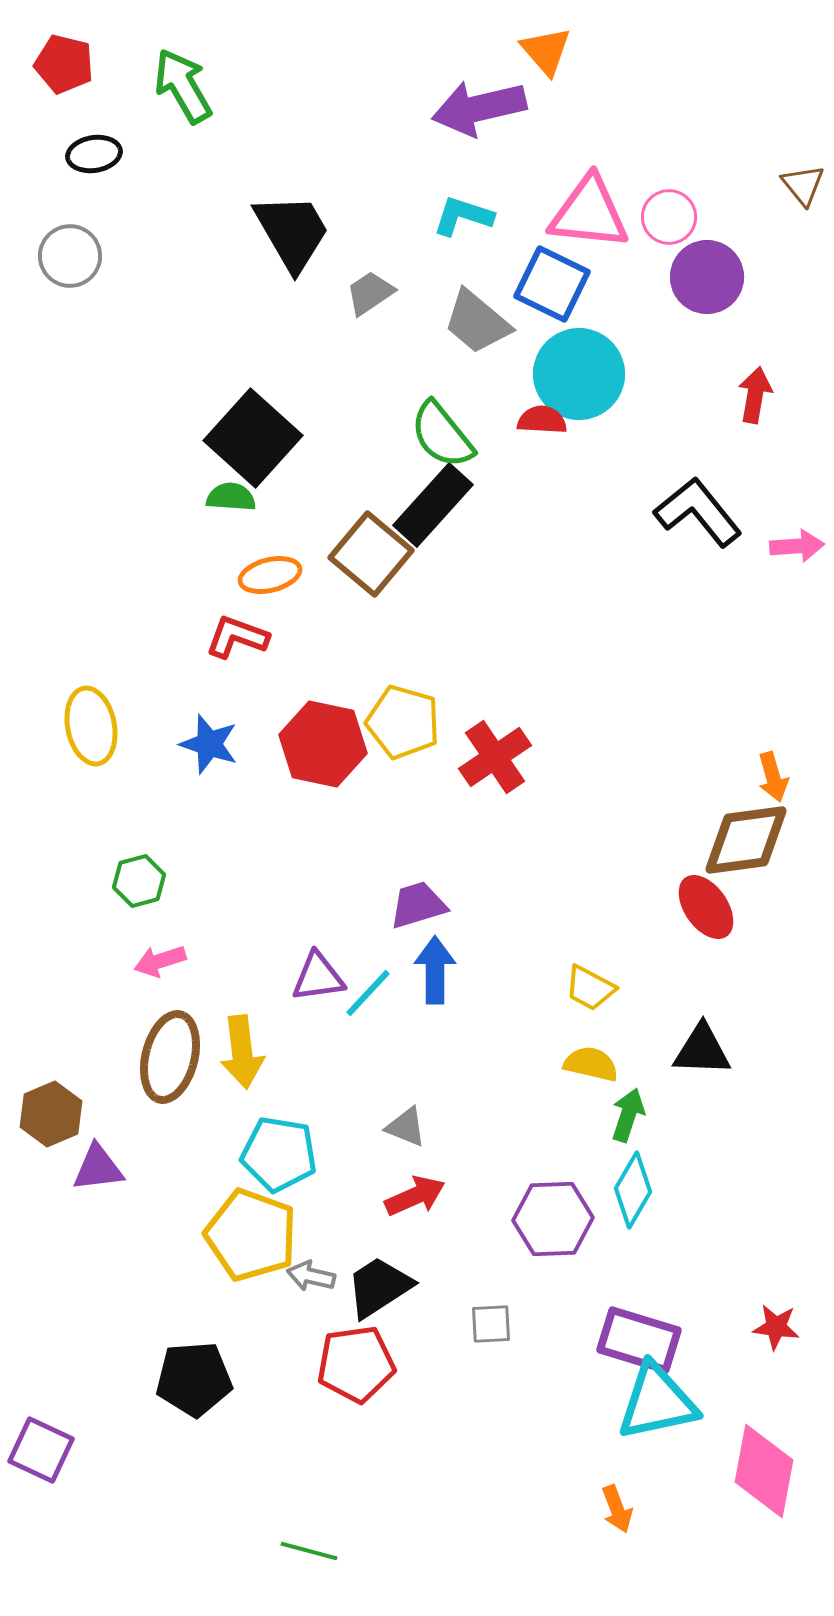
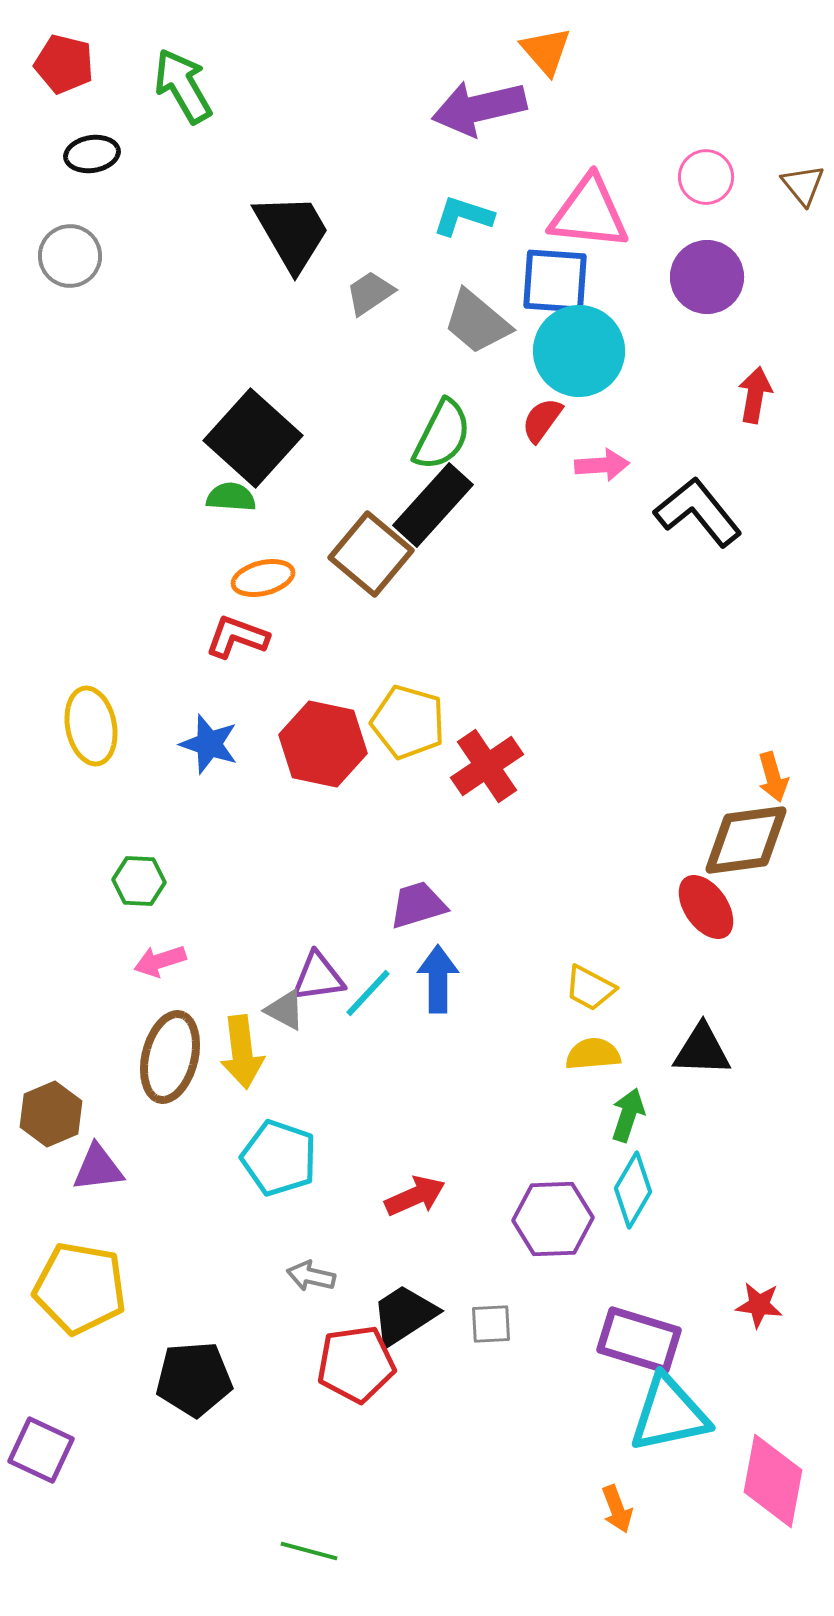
black ellipse at (94, 154): moved 2 px left
pink circle at (669, 217): moved 37 px right, 40 px up
blue square at (552, 284): moved 3 px right, 3 px up; rotated 22 degrees counterclockwise
cyan circle at (579, 374): moved 23 px up
red semicircle at (542, 420): rotated 57 degrees counterclockwise
green semicircle at (442, 435): rotated 114 degrees counterclockwise
pink arrow at (797, 546): moved 195 px left, 81 px up
orange ellipse at (270, 575): moved 7 px left, 3 px down
yellow pentagon at (403, 722): moved 5 px right
red cross at (495, 757): moved 8 px left, 9 px down
green hexagon at (139, 881): rotated 18 degrees clockwise
blue arrow at (435, 970): moved 3 px right, 9 px down
yellow semicircle at (591, 1064): moved 2 px right, 10 px up; rotated 18 degrees counterclockwise
gray triangle at (406, 1127): moved 121 px left, 117 px up; rotated 6 degrees clockwise
cyan pentagon at (279, 1154): moved 4 px down; rotated 10 degrees clockwise
yellow pentagon at (251, 1235): moved 171 px left, 53 px down; rotated 10 degrees counterclockwise
black trapezoid at (379, 1287): moved 25 px right, 28 px down
red star at (776, 1327): moved 17 px left, 22 px up
cyan triangle at (657, 1402): moved 12 px right, 12 px down
pink diamond at (764, 1471): moved 9 px right, 10 px down
